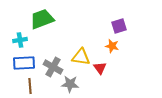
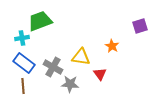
green trapezoid: moved 2 px left, 2 px down
purple square: moved 21 px right
cyan cross: moved 2 px right, 2 px up
orange star: rotated 16 degrees clockwise
blue rectangle: rotated 40 degrees clockwise
red triangle: moved 6 px down
brown line: moved 7 px left
